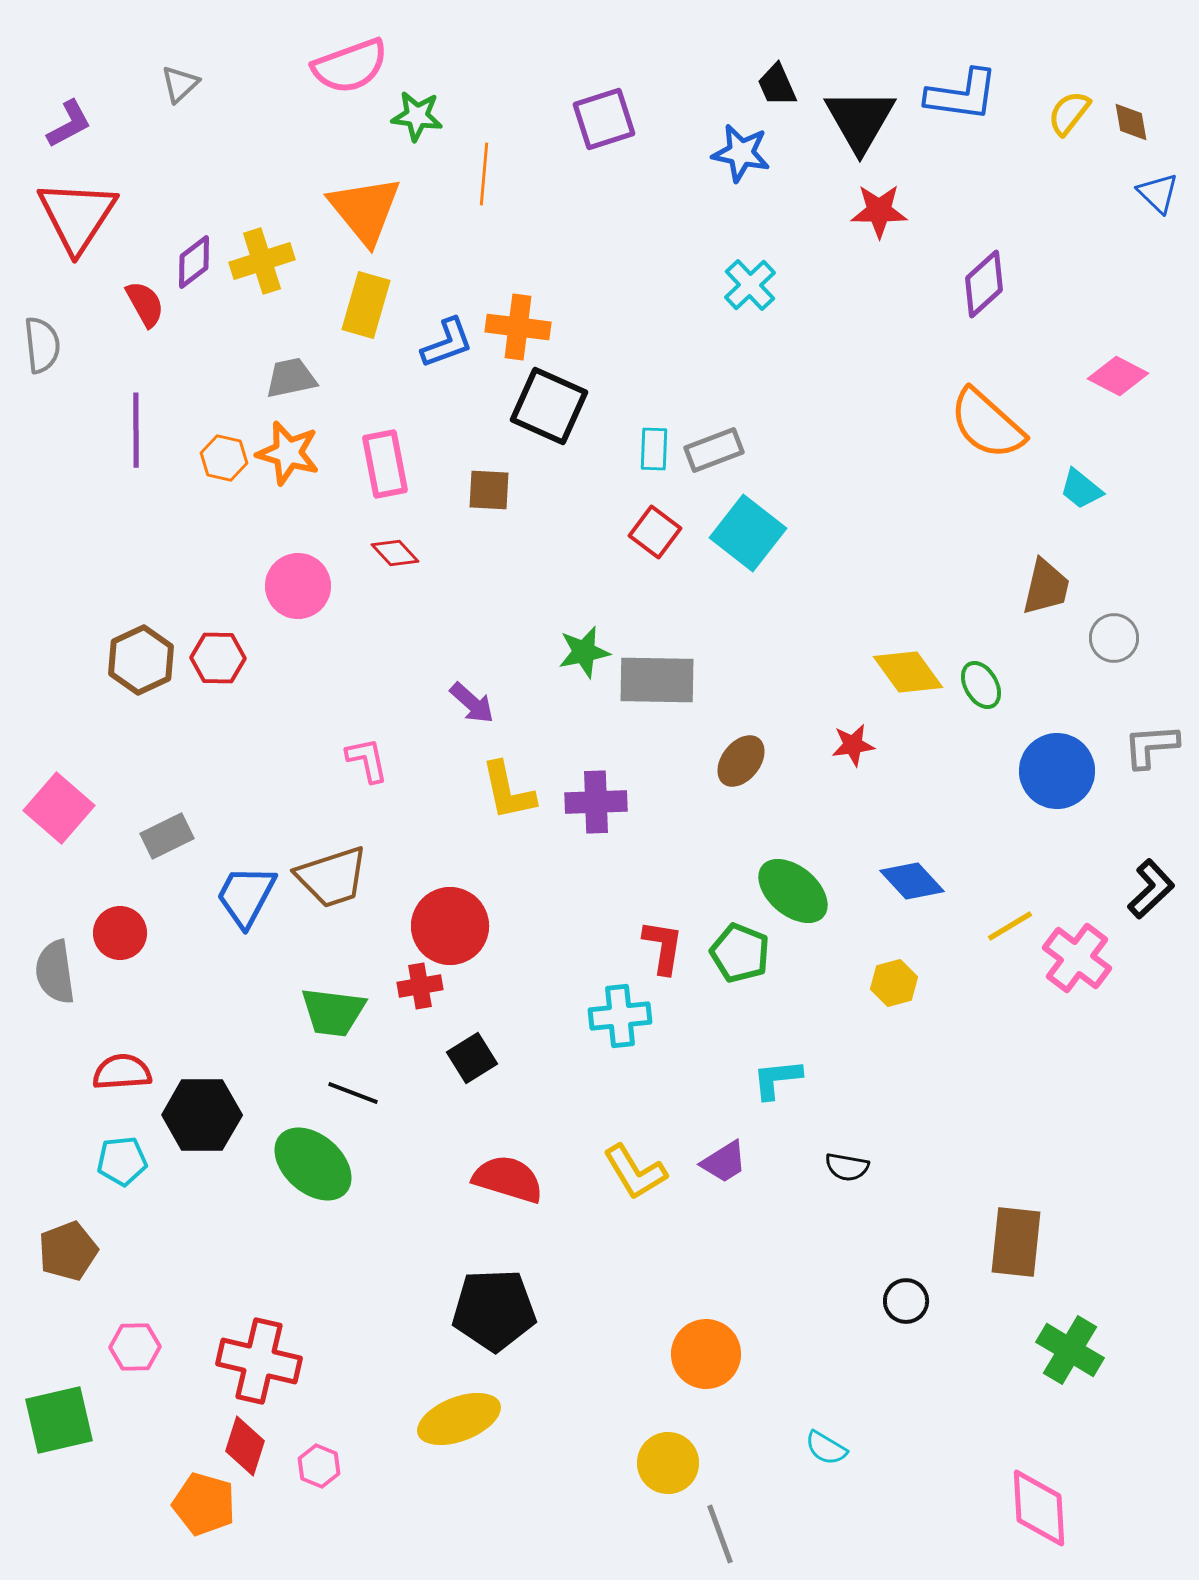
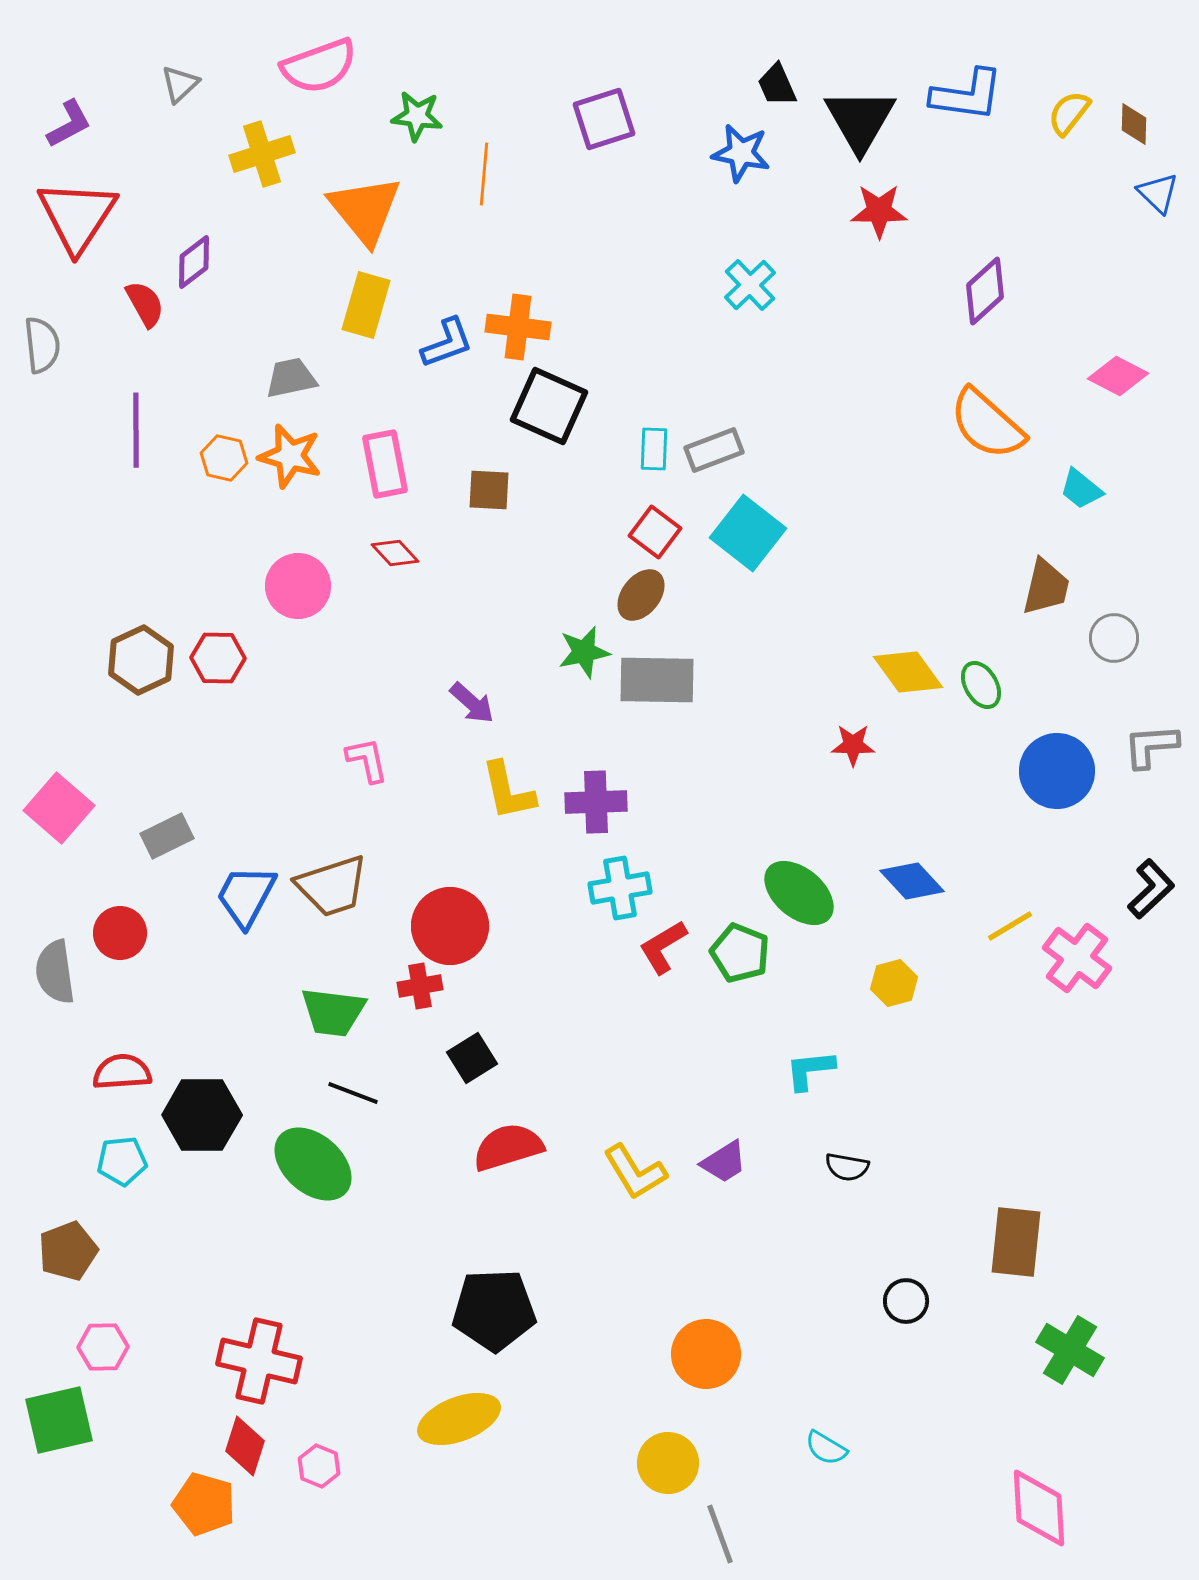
pink semicircle at (350, 66): moved 31 px left
blue L-shape at (962, 95): moved 5 px right
brown diamond at (1131, 122): moved 3 px right, 2 px down; rotated 12 degrees clockwise
yellow cross at (262, 261): moved 107 px up
purple diamond at (984, 284): moved 1 px right, 7 px down
orange star at (288, 453): moved 2 px right, 3 px down
red star at (853, 745): rotated 9 degrees clockwise
brown ellipse at (741, 761): moved 100 px left, 166 px up
brown trapezoid at (332, 877): moved 9 px down
green ellipse at (793, 891): moved 6 px right, 2 px down
red L-shape at (663, 947): rotated 130 degrees counterclockwise
cyan cross at (620, 1016): moved 128 px up; rotated 4 degrees counterclockwise
cyan L-shape at (777, 1079): moved 33 px right, 9 px up
red semicircle at (508, 1179): moved 32 px up; rotated 34 degrees counterclockwise
pink hexagon at (135, 1347): moved 32 px left
